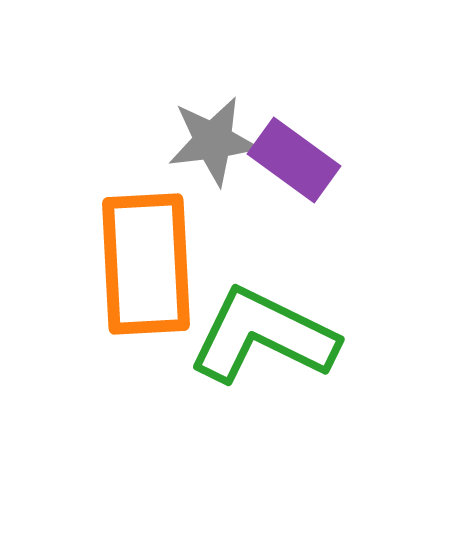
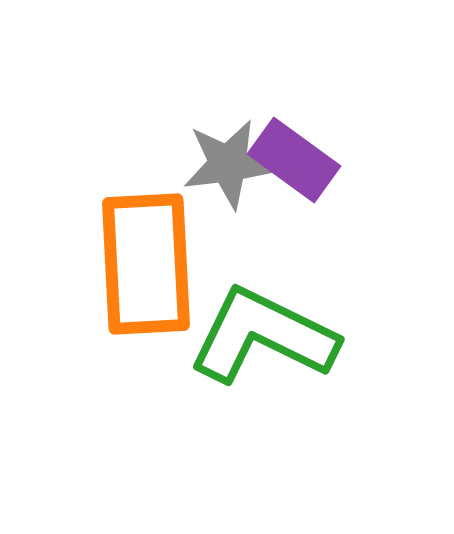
gray star: moved 15 px right, 23 px down
